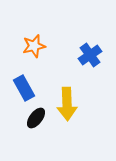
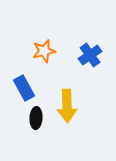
orange star: moved 10 px right, 5 px down
yellow arrow: moved 2 px down
black ellipse: rotated 35 degrees counterclockwise
